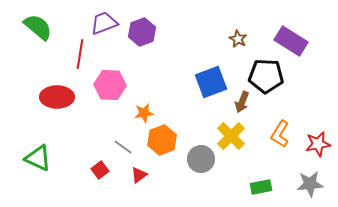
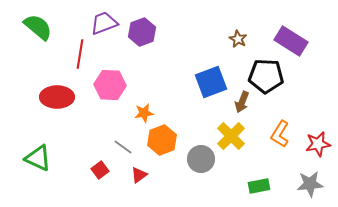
green rectangle: moved 2 px left, 1 px up
